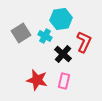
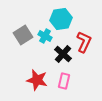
gray square: moved 2 px right, 2 px down
